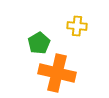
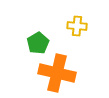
green pentagon: moved 1 px left
